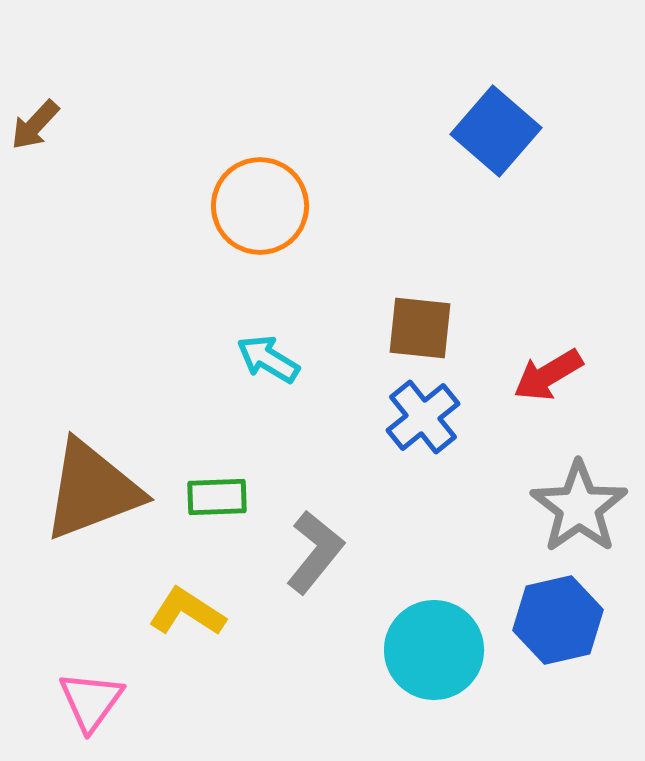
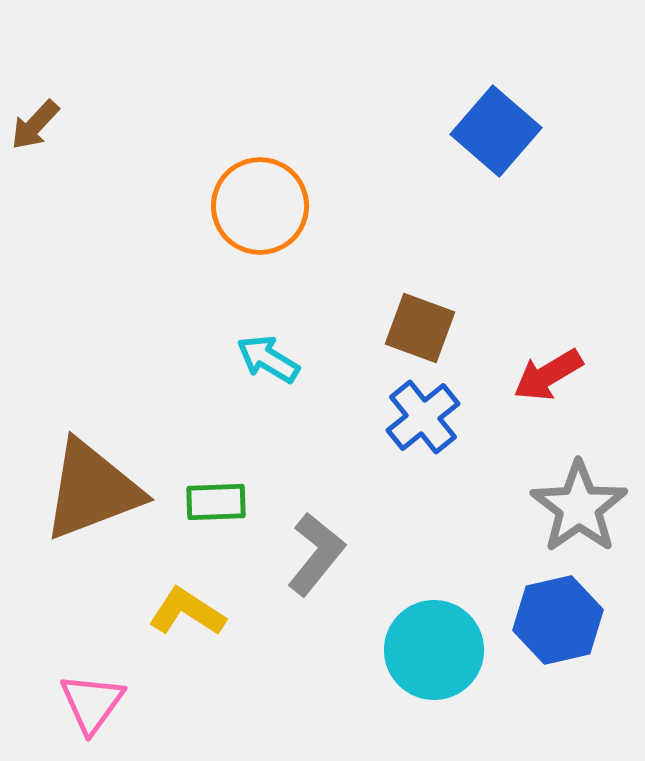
brown square: rotated 14 degrees clockwise
green rectangle: moved 1 px left, 5 px down
gray L-shape: moved 1 px right, 2 px down
pink triangle: moved 1 px right, 2 px down
